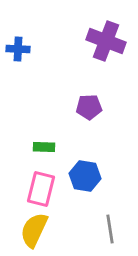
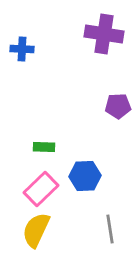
purple cross: moved 2 px left, 7 px up; rotated 12 degrees counterclockwise
blue cross: moved 4 px right
purple pentagon: moved 29 px right, 1 px up
blue hexagon: rotated 12 degrees counterclockwise
pink rectangle: rotated 32 degrees clockwise
yellow semicircle: moved 2 px right
